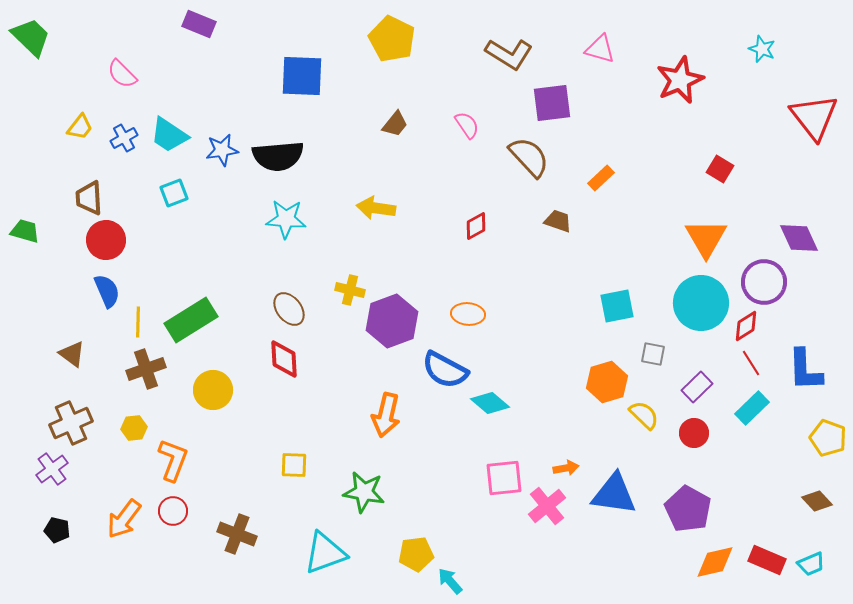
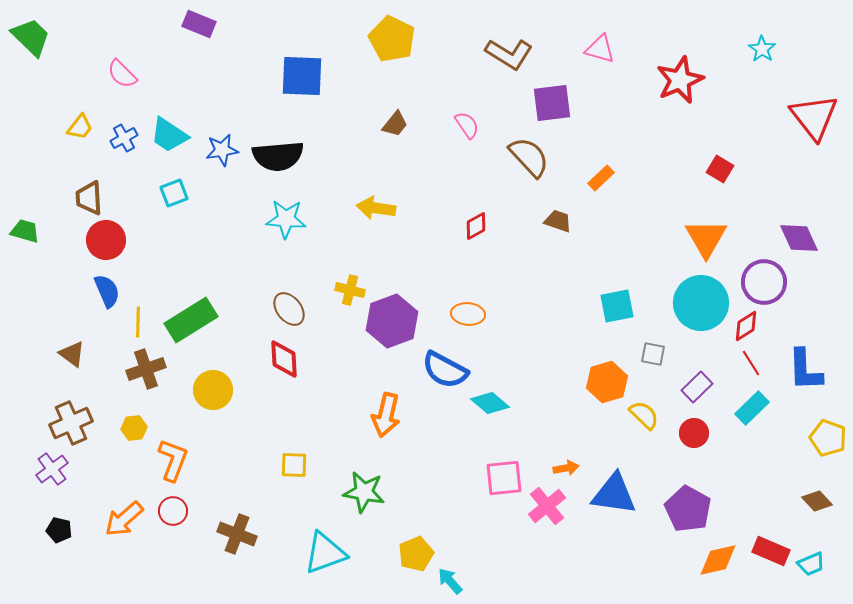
cyan star at (762, 49): rotated 12 degrees clockwise
orange arrow at (124, 519): rotated 12 degrees clockwise
black pentagon at (57, 530): moved 2 px right
yellow pentagon at (416, 554): rotated 16 degrees counterclockwise
red rectangle at (767, 560): moved 4 px right, 9 px up
orange diamond at (715, 562): moved 3 px right, 2 px up
